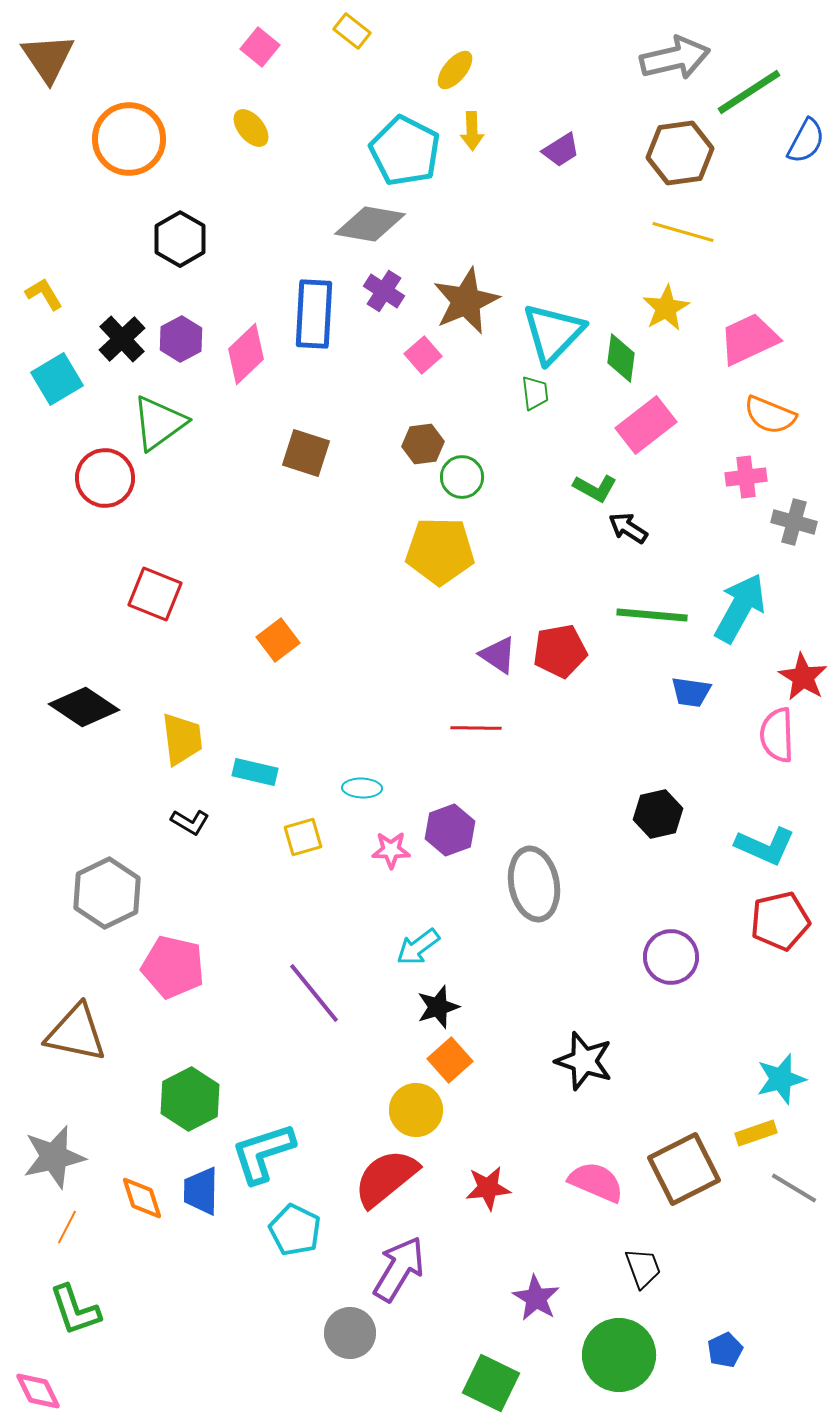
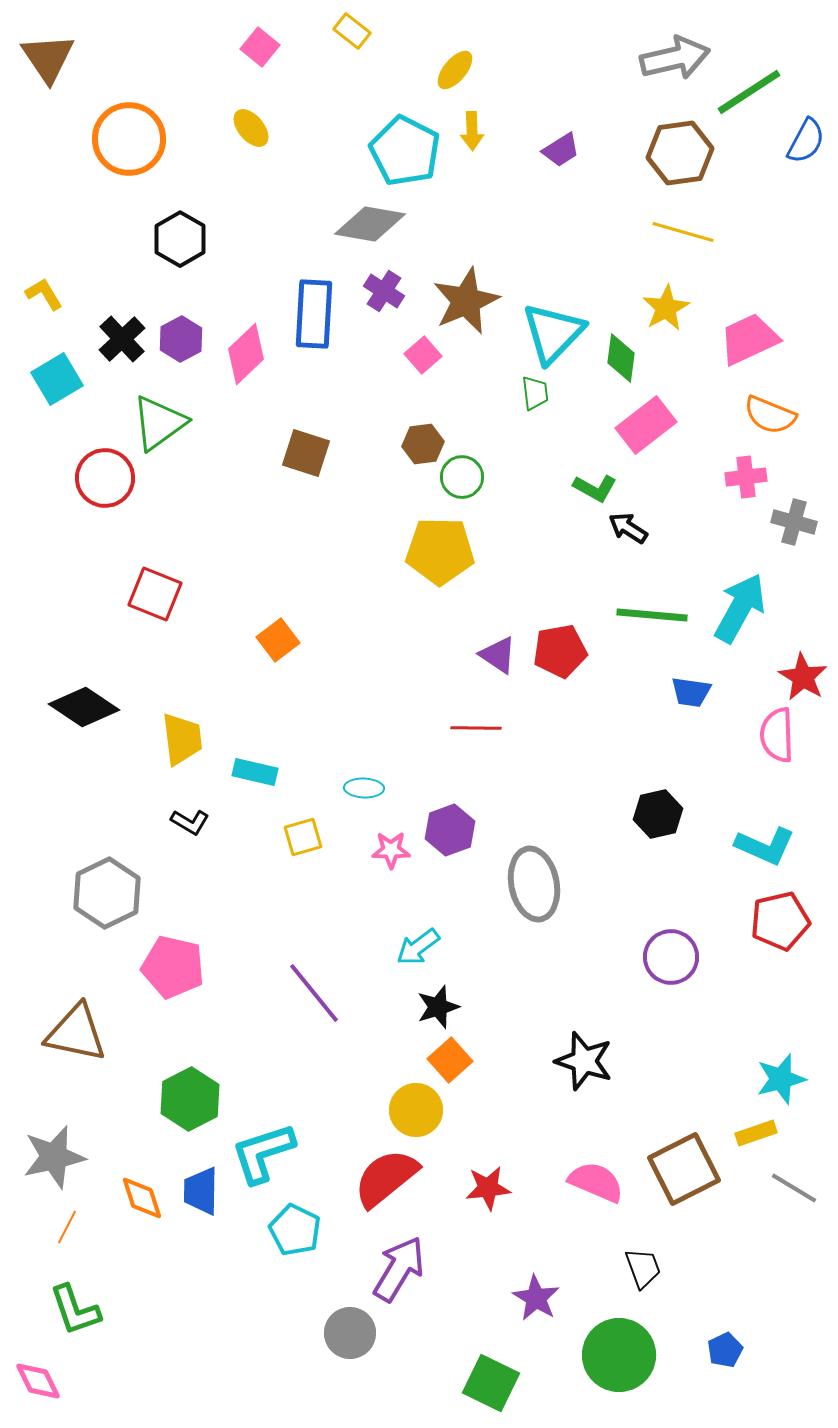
cyan ellipse at (362, 788): moved 2 px right
pink diamond at (38, 1391): moved 10 px up
